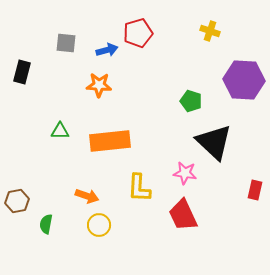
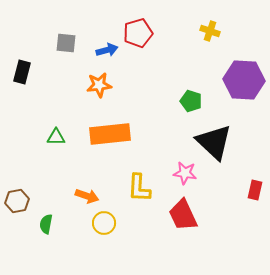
orange star: rotated 10 degrees counterclockwise
green triangle: moved 4 px left, 6 px down
orange rectangle: moved 7 px up
yellow circle: moved 5 px right, 2 px up
